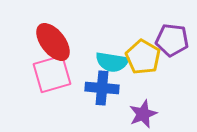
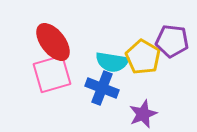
purple pentagon: moved 1 px down
blue cross: rotated 16 degrees clockwise
